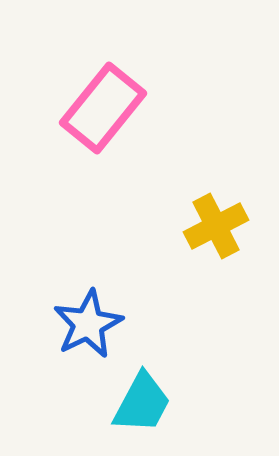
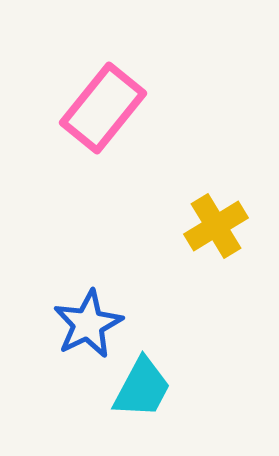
yellow cross: rotated 4 degrees counterclockwise
cyan trapezoid: moved 15 px up
